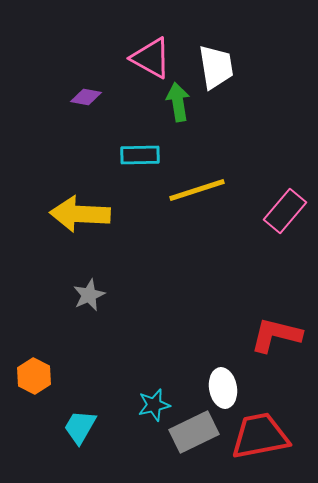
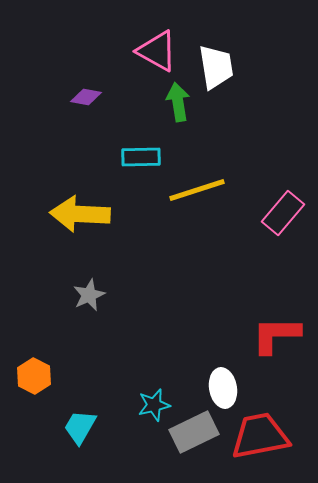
pink triangle: moved 6 px right, 7 px up
cyan rectangle: moved 1 px right, 2 px down
pink rectangle: moved 2 px left, 2 px down
red L-shape: rotated 14 degrees counterclockwise
